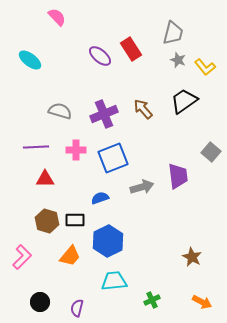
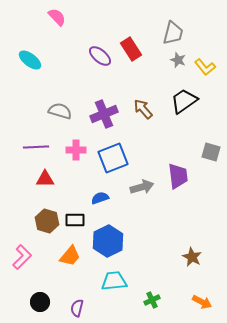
gray square: rotated 24 degrees counterclockwise
